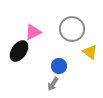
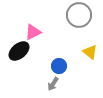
gray circle: moved 7 px right, 14 px up
black ellipse: rotated 15 degrees clockwise
